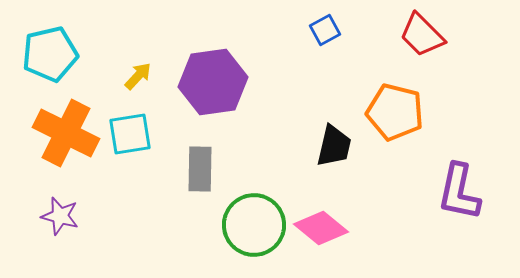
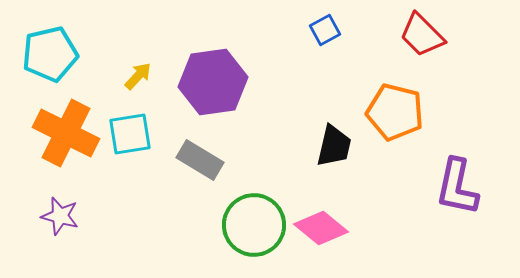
gray rectangle: moved 9 px up; rotated 60 degrees counterclockwise
purple L-shape: moved 2 px left, 5 px up
